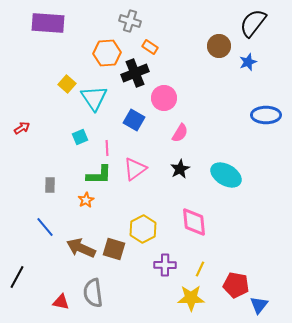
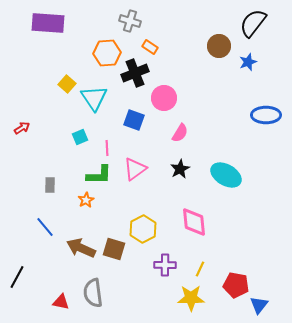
blue square: rotated 10 degrees counterclockwise
